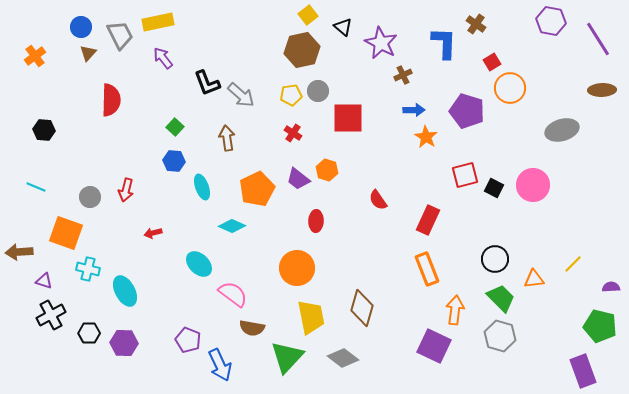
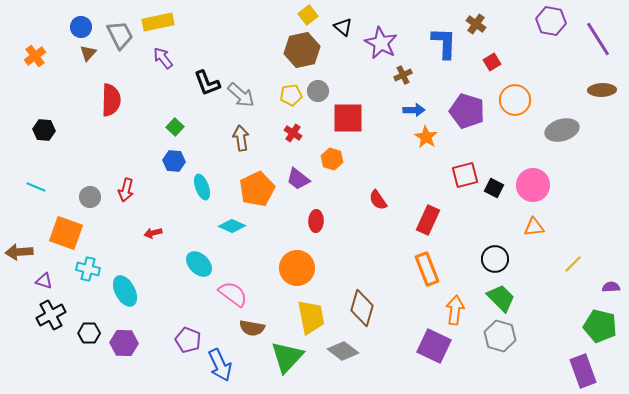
orange circle at (510, 88): moved 5 px right, 12 px down
brown arrow at (227, 138): moved 14 px right
orange hexagon at (327, 170): moved 5 px right, 11 px up
orange triangle at (534, 279): moved 52 px up
gray diamond at (343, 358): moved 7 px up
